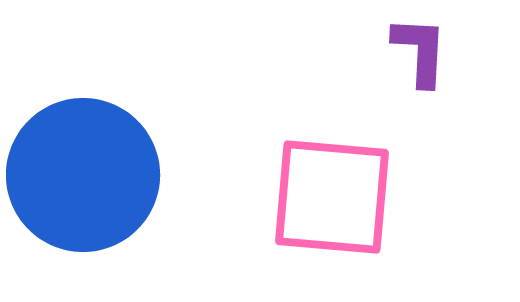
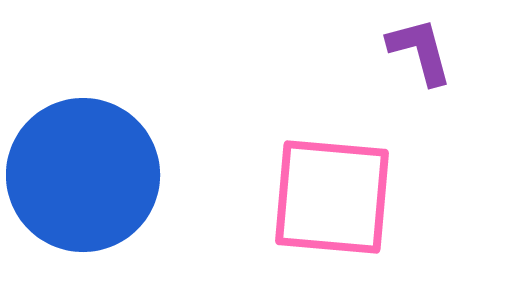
purple L-shape: rotated 18 degrees counterclockwise
